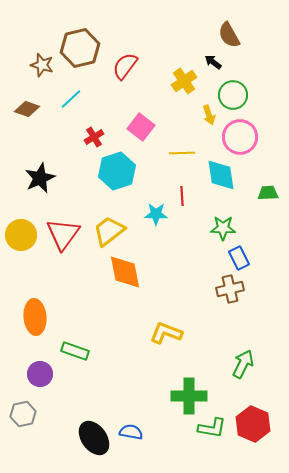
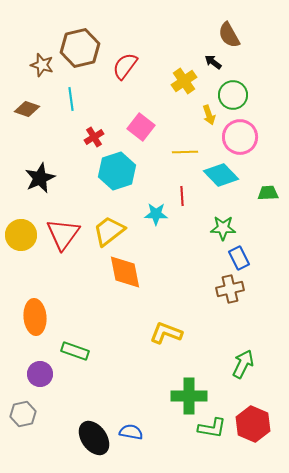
cyan line: rotated 55 degrees counterclockwise
yellow line: moved 3 px right, 1 px up
cyan diamond: rotated 36 degrees counterclockwise
